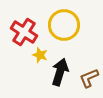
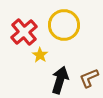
red cross: rotated 16 degrees clockwise
yellow star: rotated 14 degrees clockwise
black arrow: moved 8 px down
